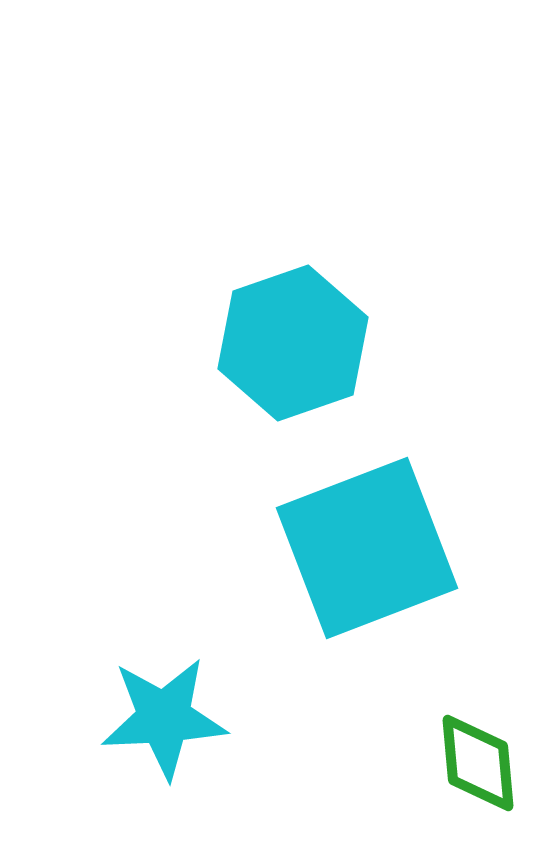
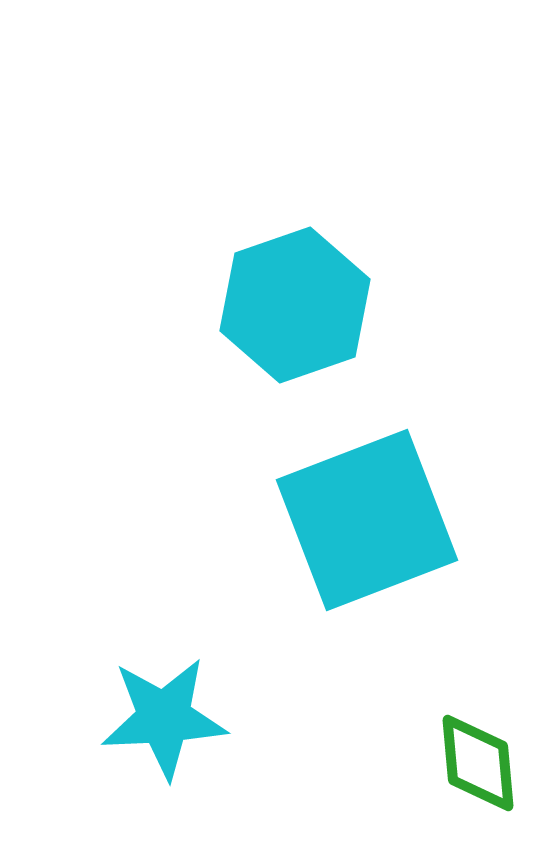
cyan hexagon: moved 2 px right, 38 px up
cyan square: moved 28 px up
